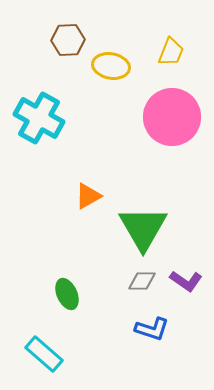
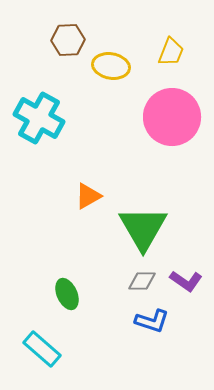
blue L-shape: moved 8 px up
cyan rectangle: moved 2 px left, 5 px up
